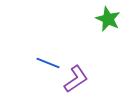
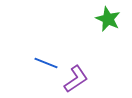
blue line: moved 2 px left
